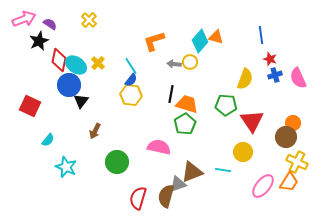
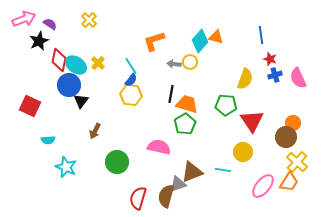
cyan semicircle at (48, 140): rotated 48 degrees clockwise
yellow cross at (297, 162): rotated 15 degrees clockwise
